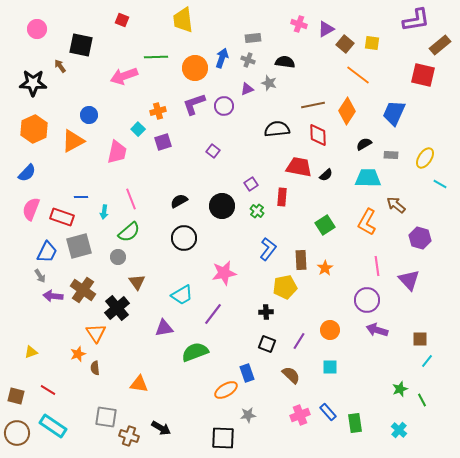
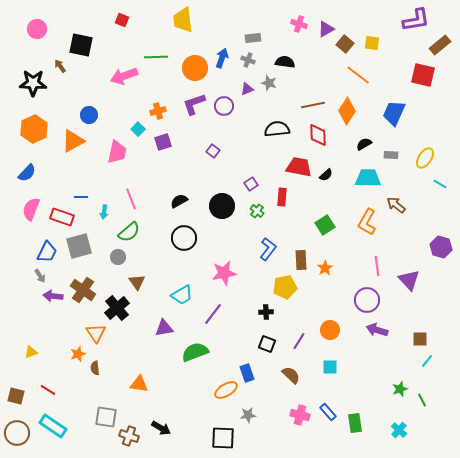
purple hexagon at (420, 238): moved 21 px right, 9 px down
pink cross at (300, 415): rotated 36 degrees clockwise
